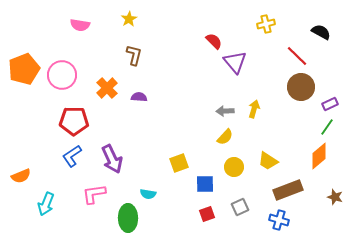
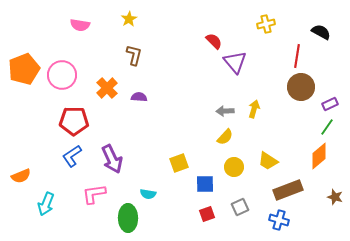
red line: rotated 55 degrees clockwise
